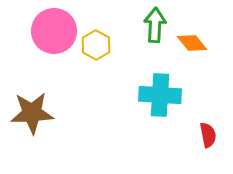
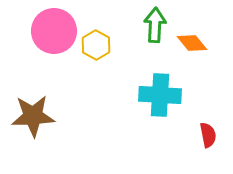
brown star: moved 1 px right, 3 px down
